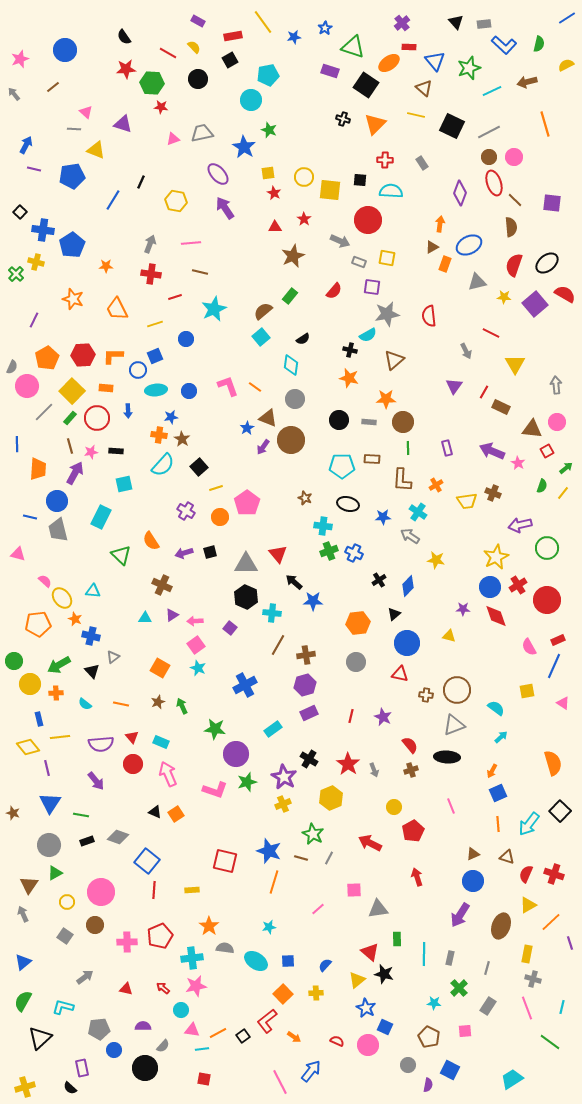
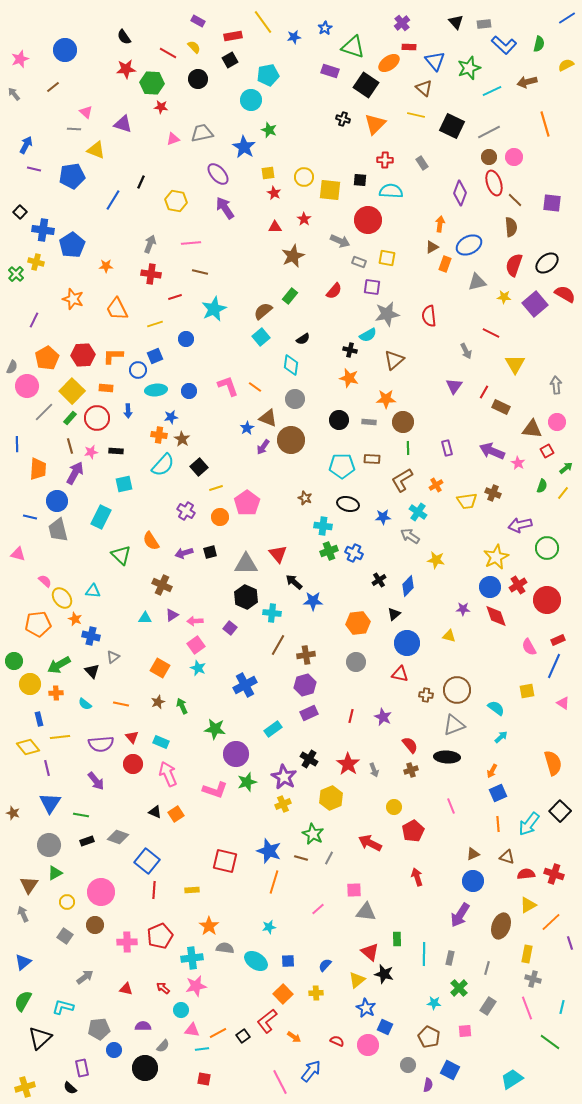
brown L-shape at (402, 480): rotated 55 degrees clockwise
red semicircle at (526, 874): rotated 60 degrees clockwise
gray triangle at (378, 909): moved 12 px left, 3 px down; rotated 15 degrees clockwise
